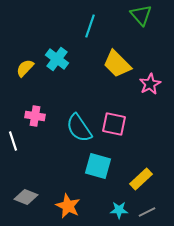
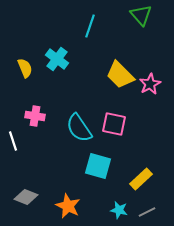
yellow trapezoid: moved 3 px right, 11 px down
yellow semicircle: rotated 114 degrees clockwise
cyan star: rotated 12 degrees clockwise
